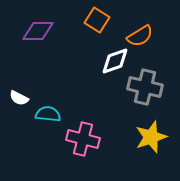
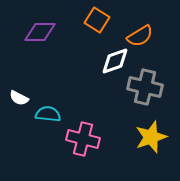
purple diamond: moved 2 px right, 1 px down
